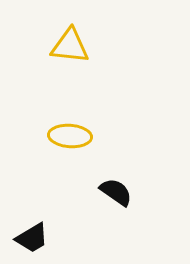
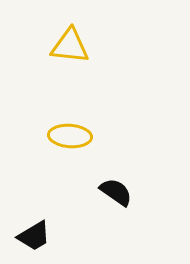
black trapezoid: moved 2 px right, 2 px up
